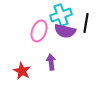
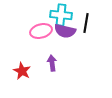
cyan cross: rotated 25 degrees clockwise
pink ellipse: moved 2 px right; rotated 55 degrees clockwise
purple arrow: moved 1 px right, 1 px down
